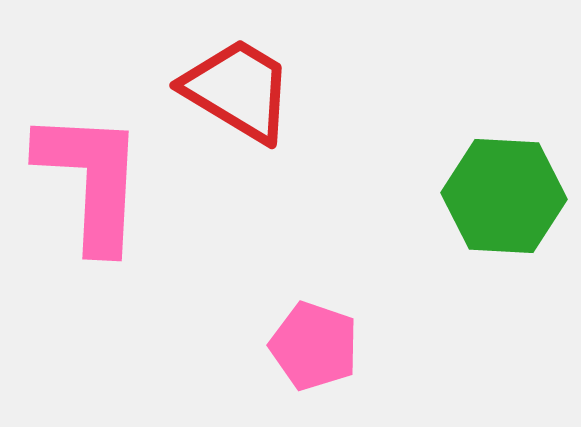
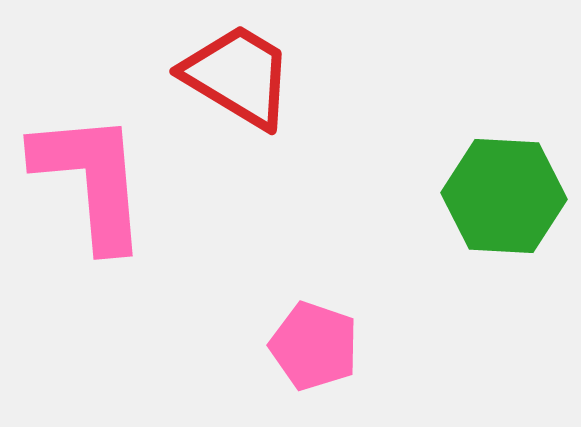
red trapezoid: moved 14 px up
pink L-shape: rotated 8 degrees counterclockwise
